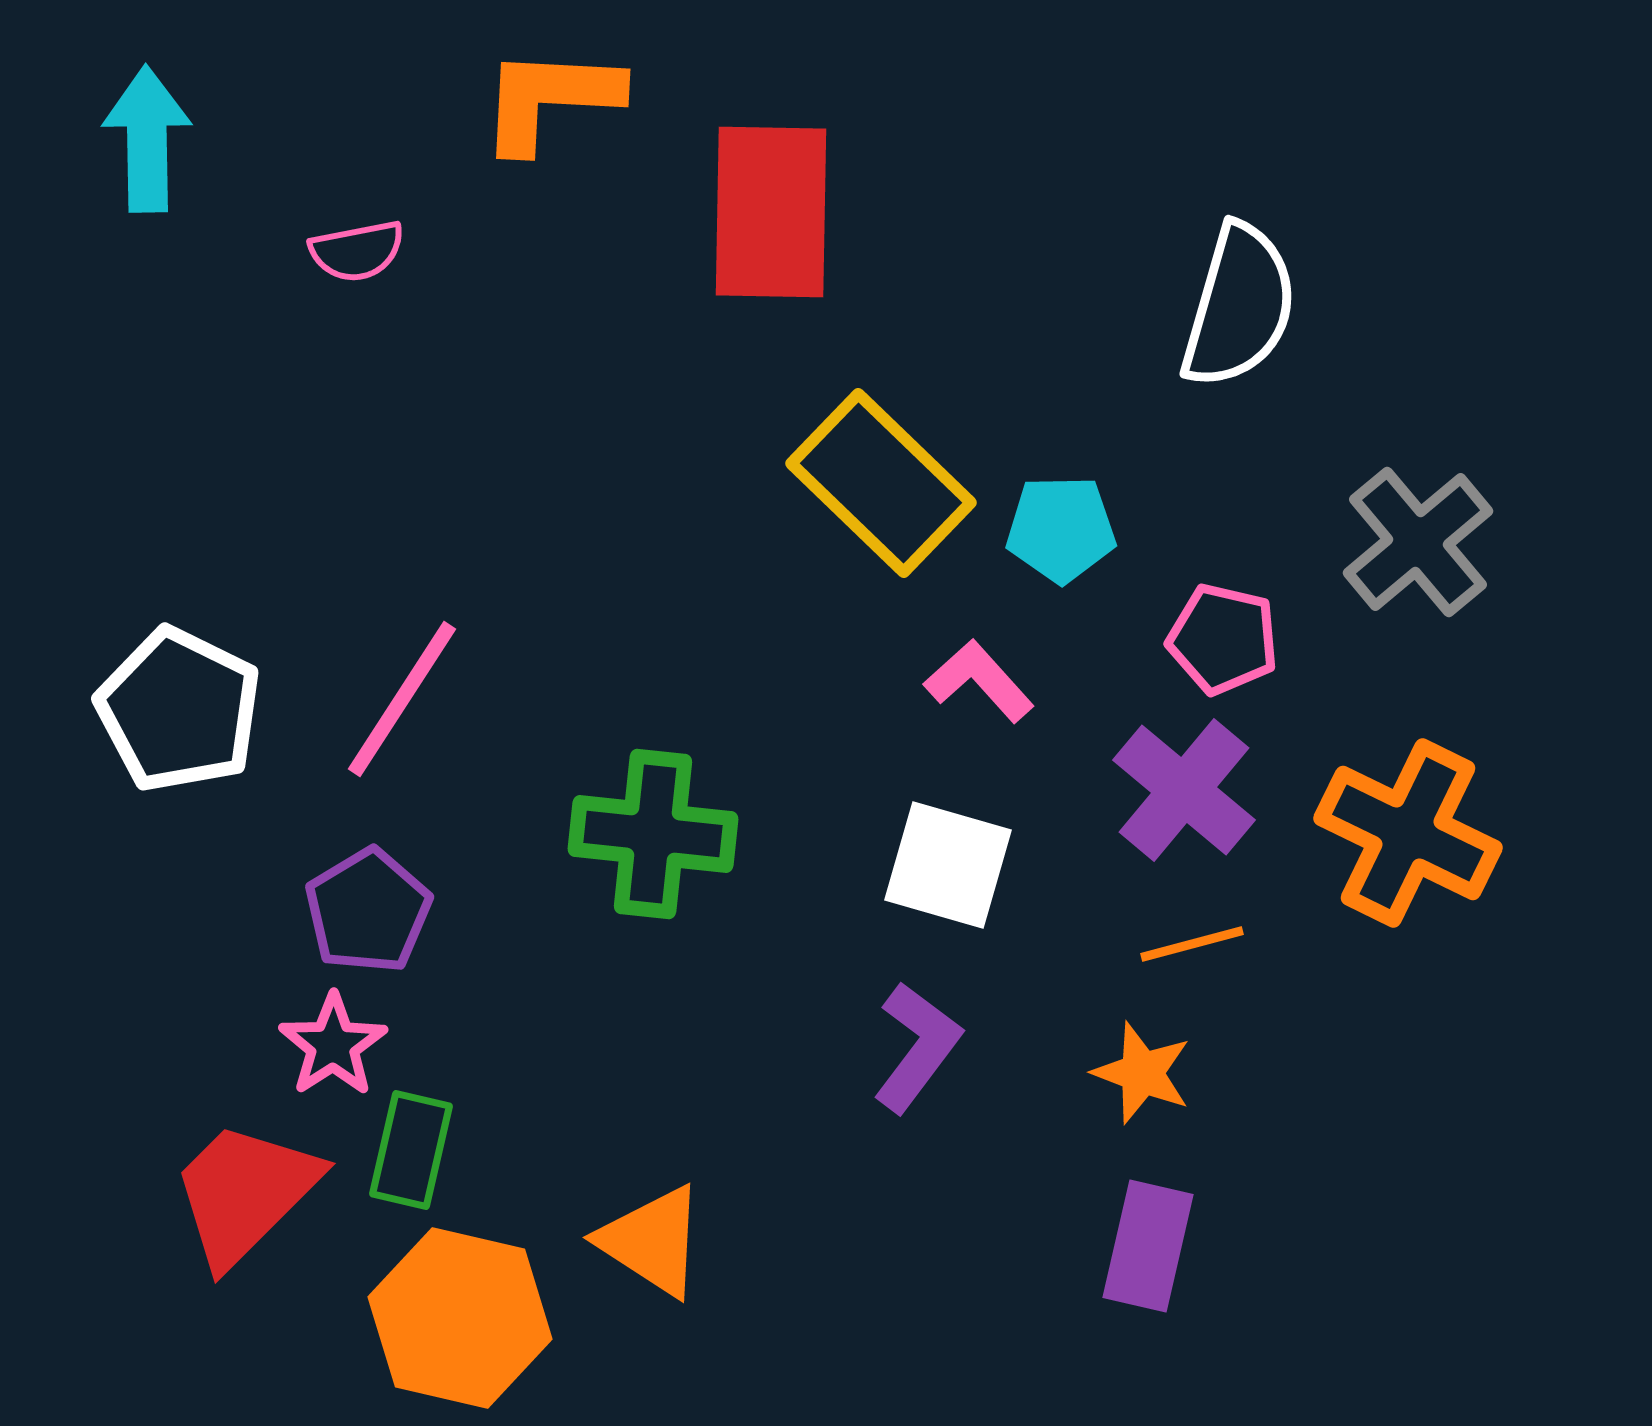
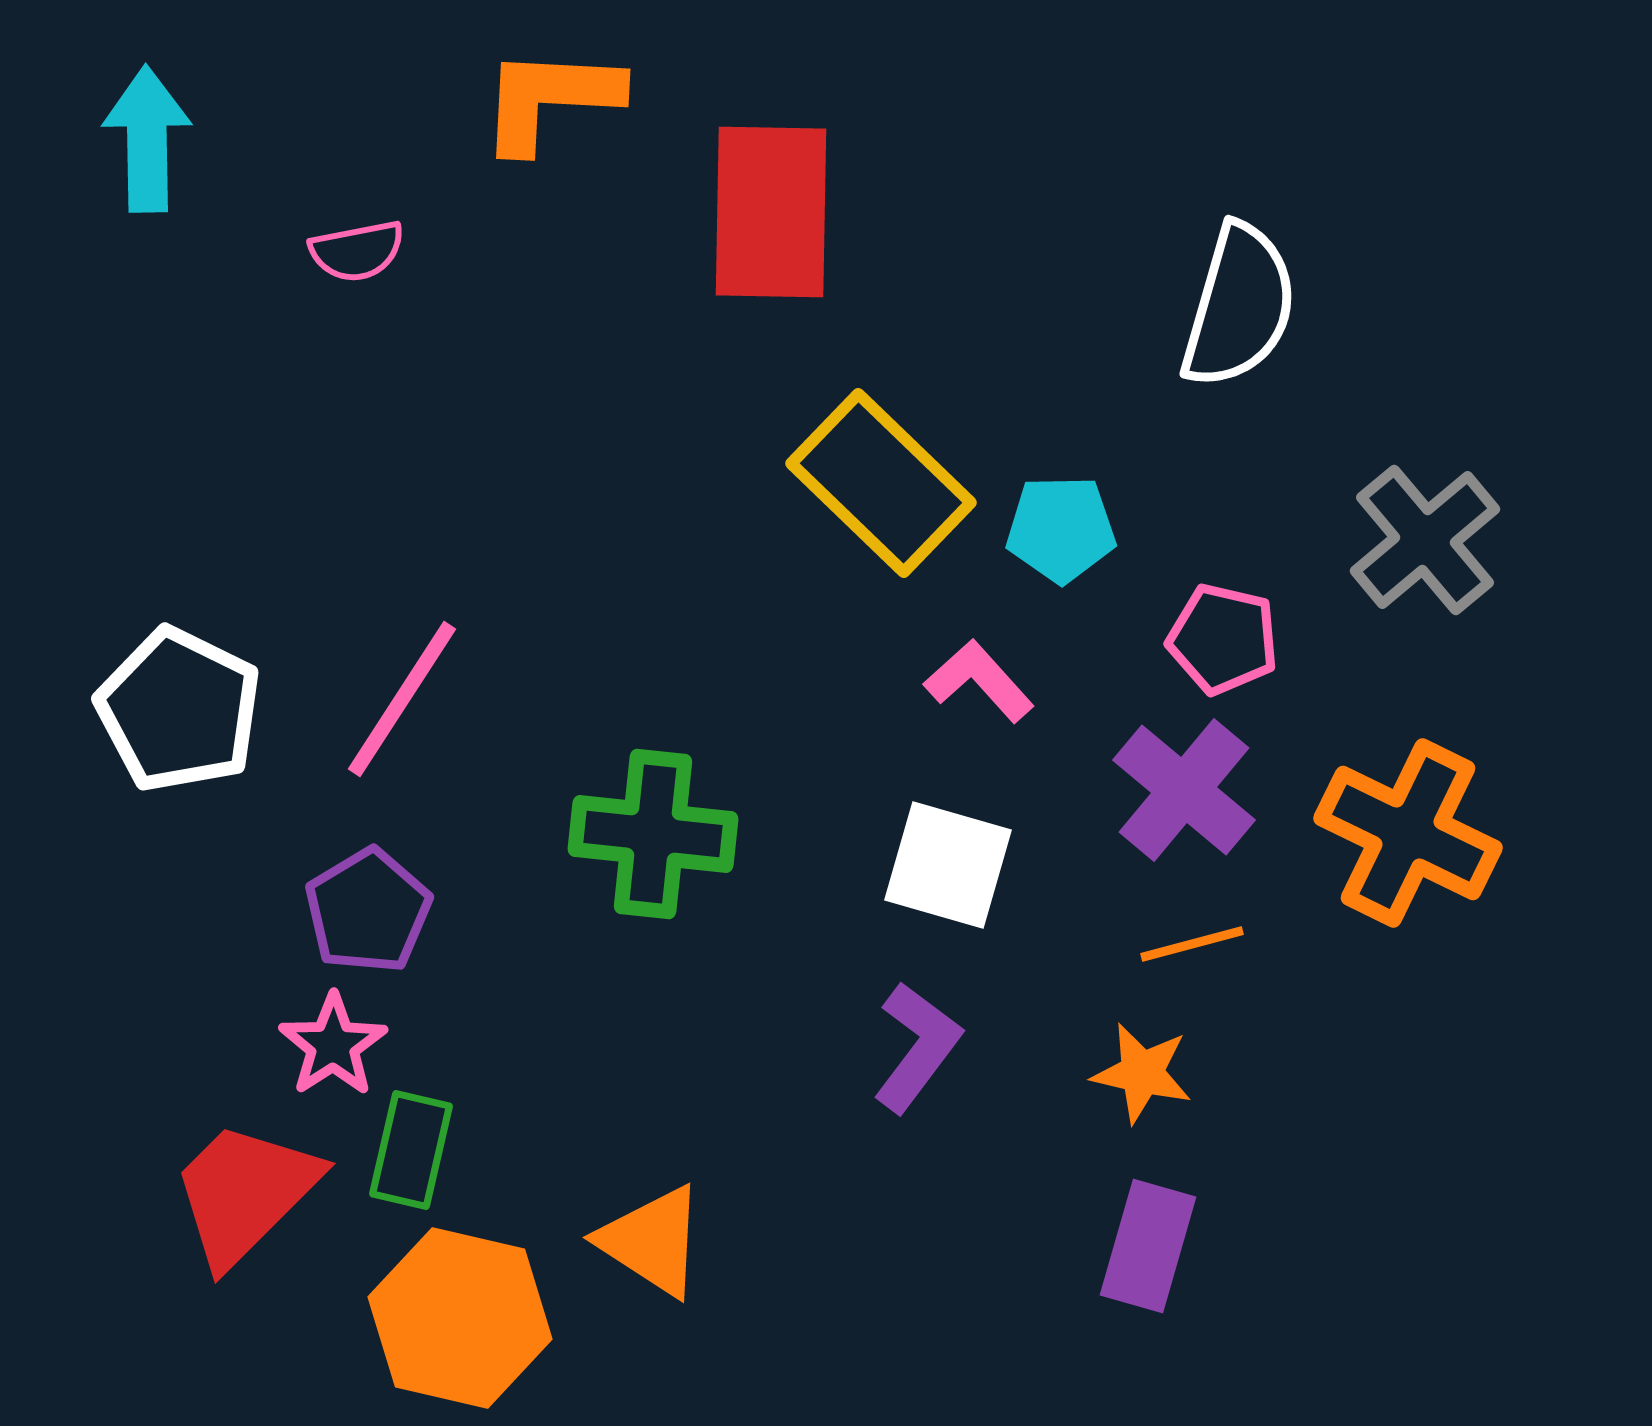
gray cross: moved 7 px right, 2 px up
orange star: rotated 8 degrees counterclockwise
purple rectangle: rotated 3 degrees clockwise
